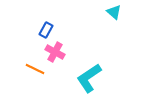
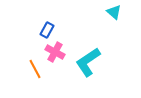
blue rectangle: moved 1 px right
orange line: rotated 36 degrees clockwise
cyan L-shape: moved 1 px left, 16 px up
